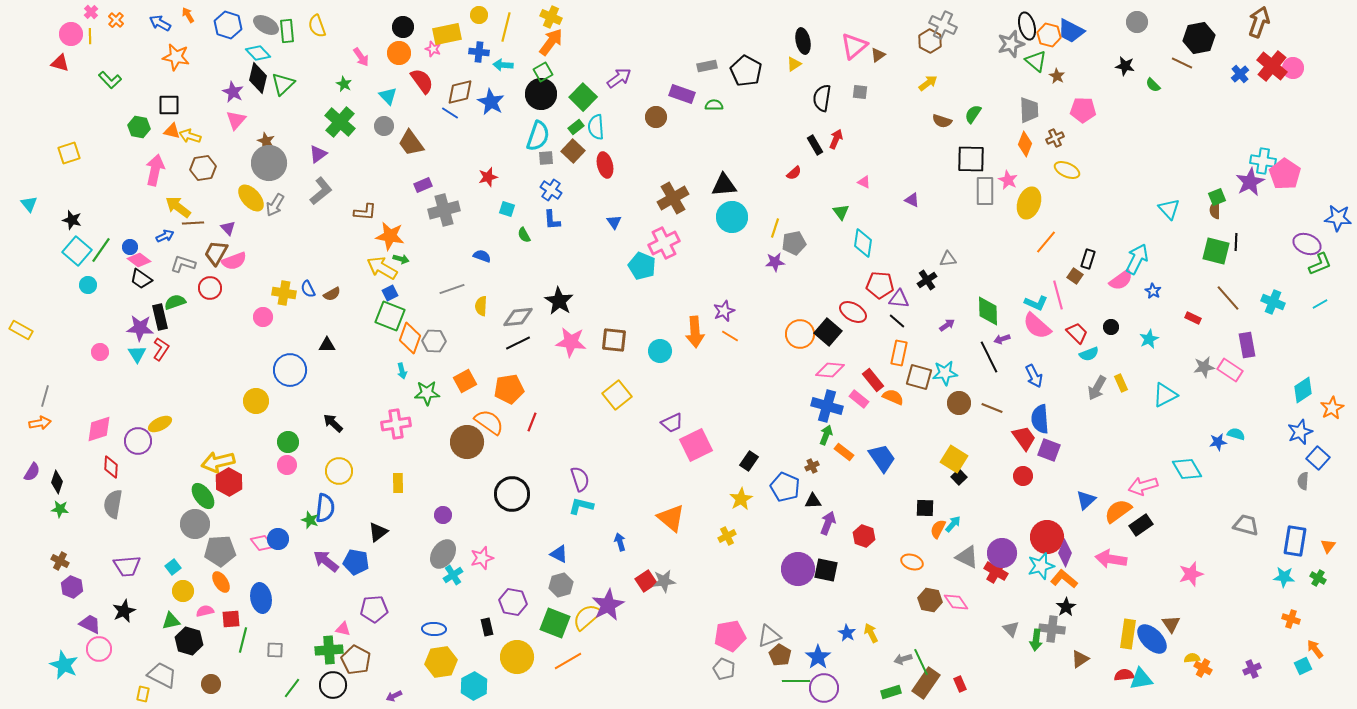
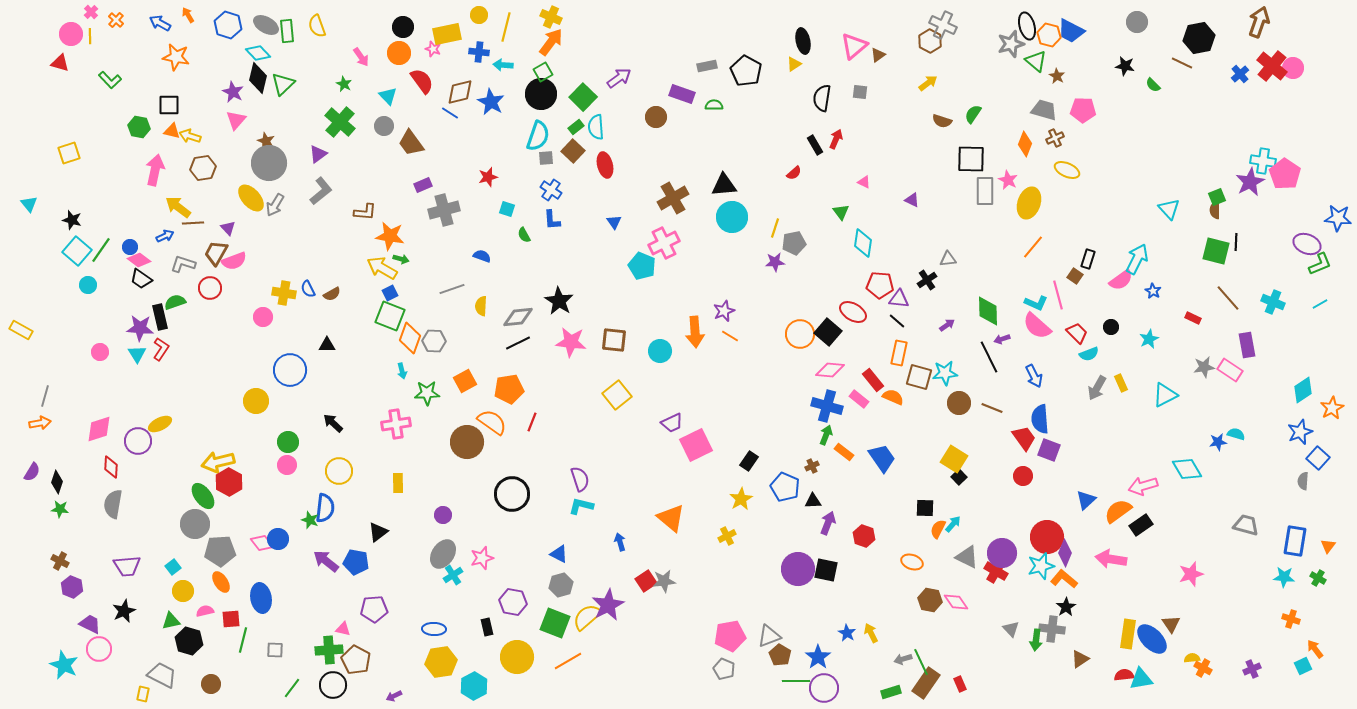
gray trapezoid at (1029, 110): moved 15 px right; rotated 72 degrees counterclockwise
orange line at (1046, 242): moved 13 px left, 5 px down
orange semicircle at (489, 422): moved 3 px right
